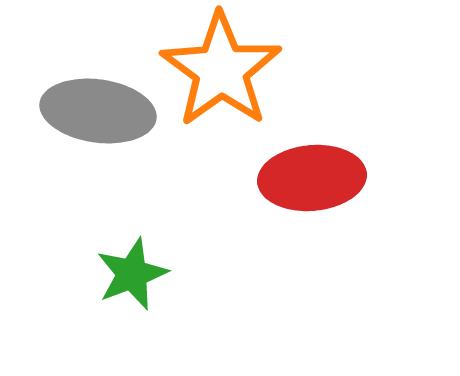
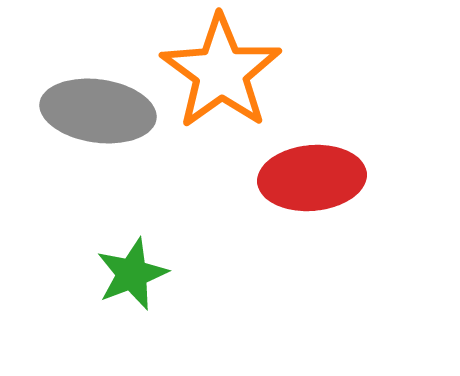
orange star: moved 2 px down
